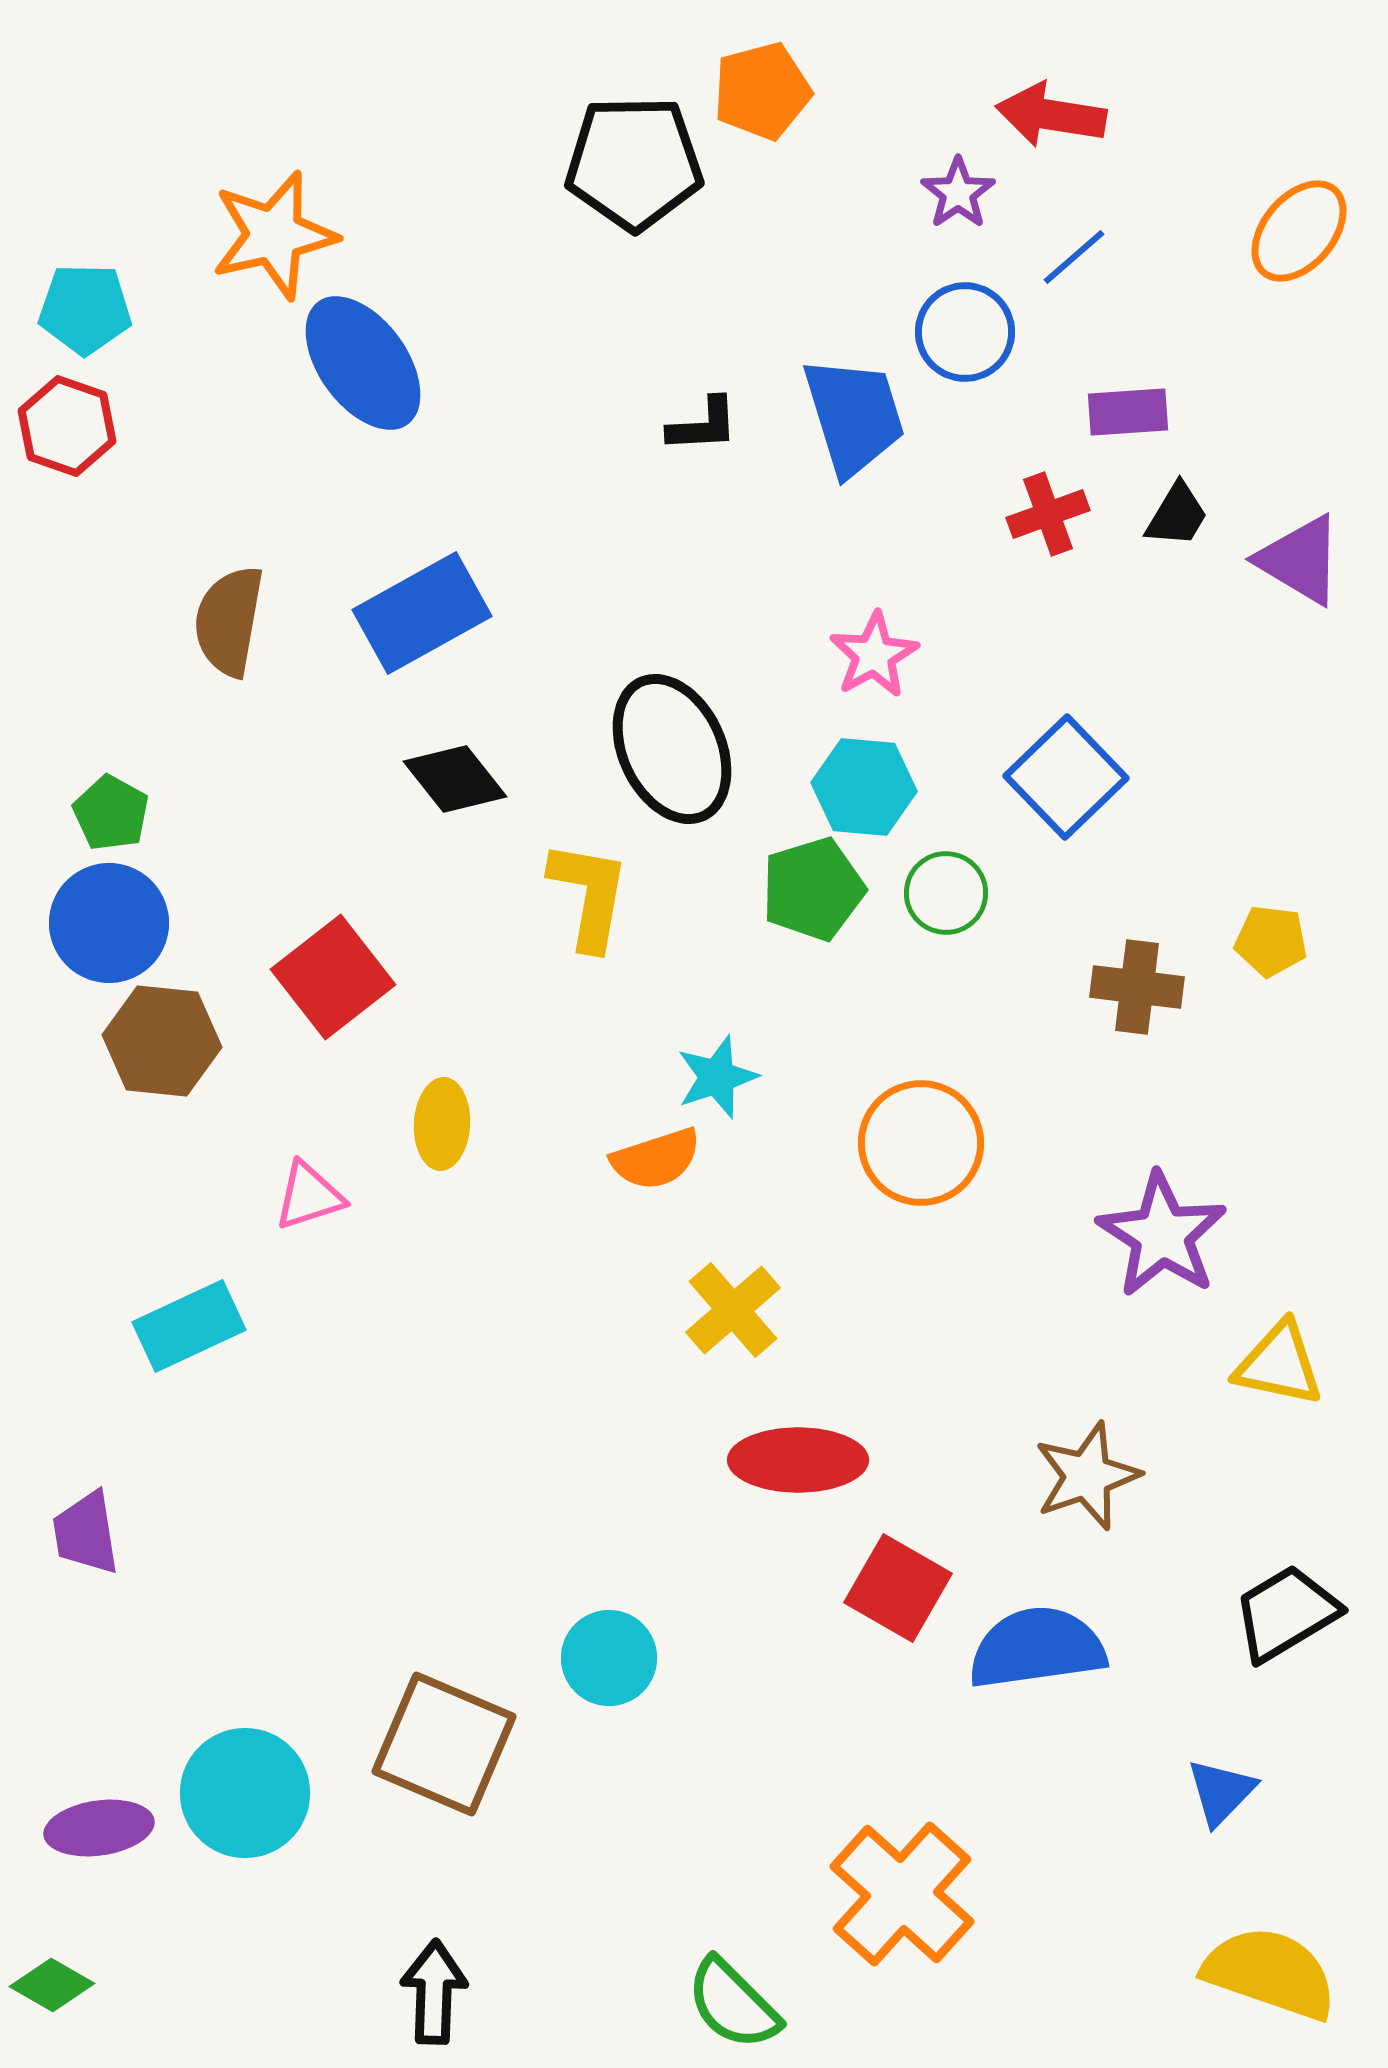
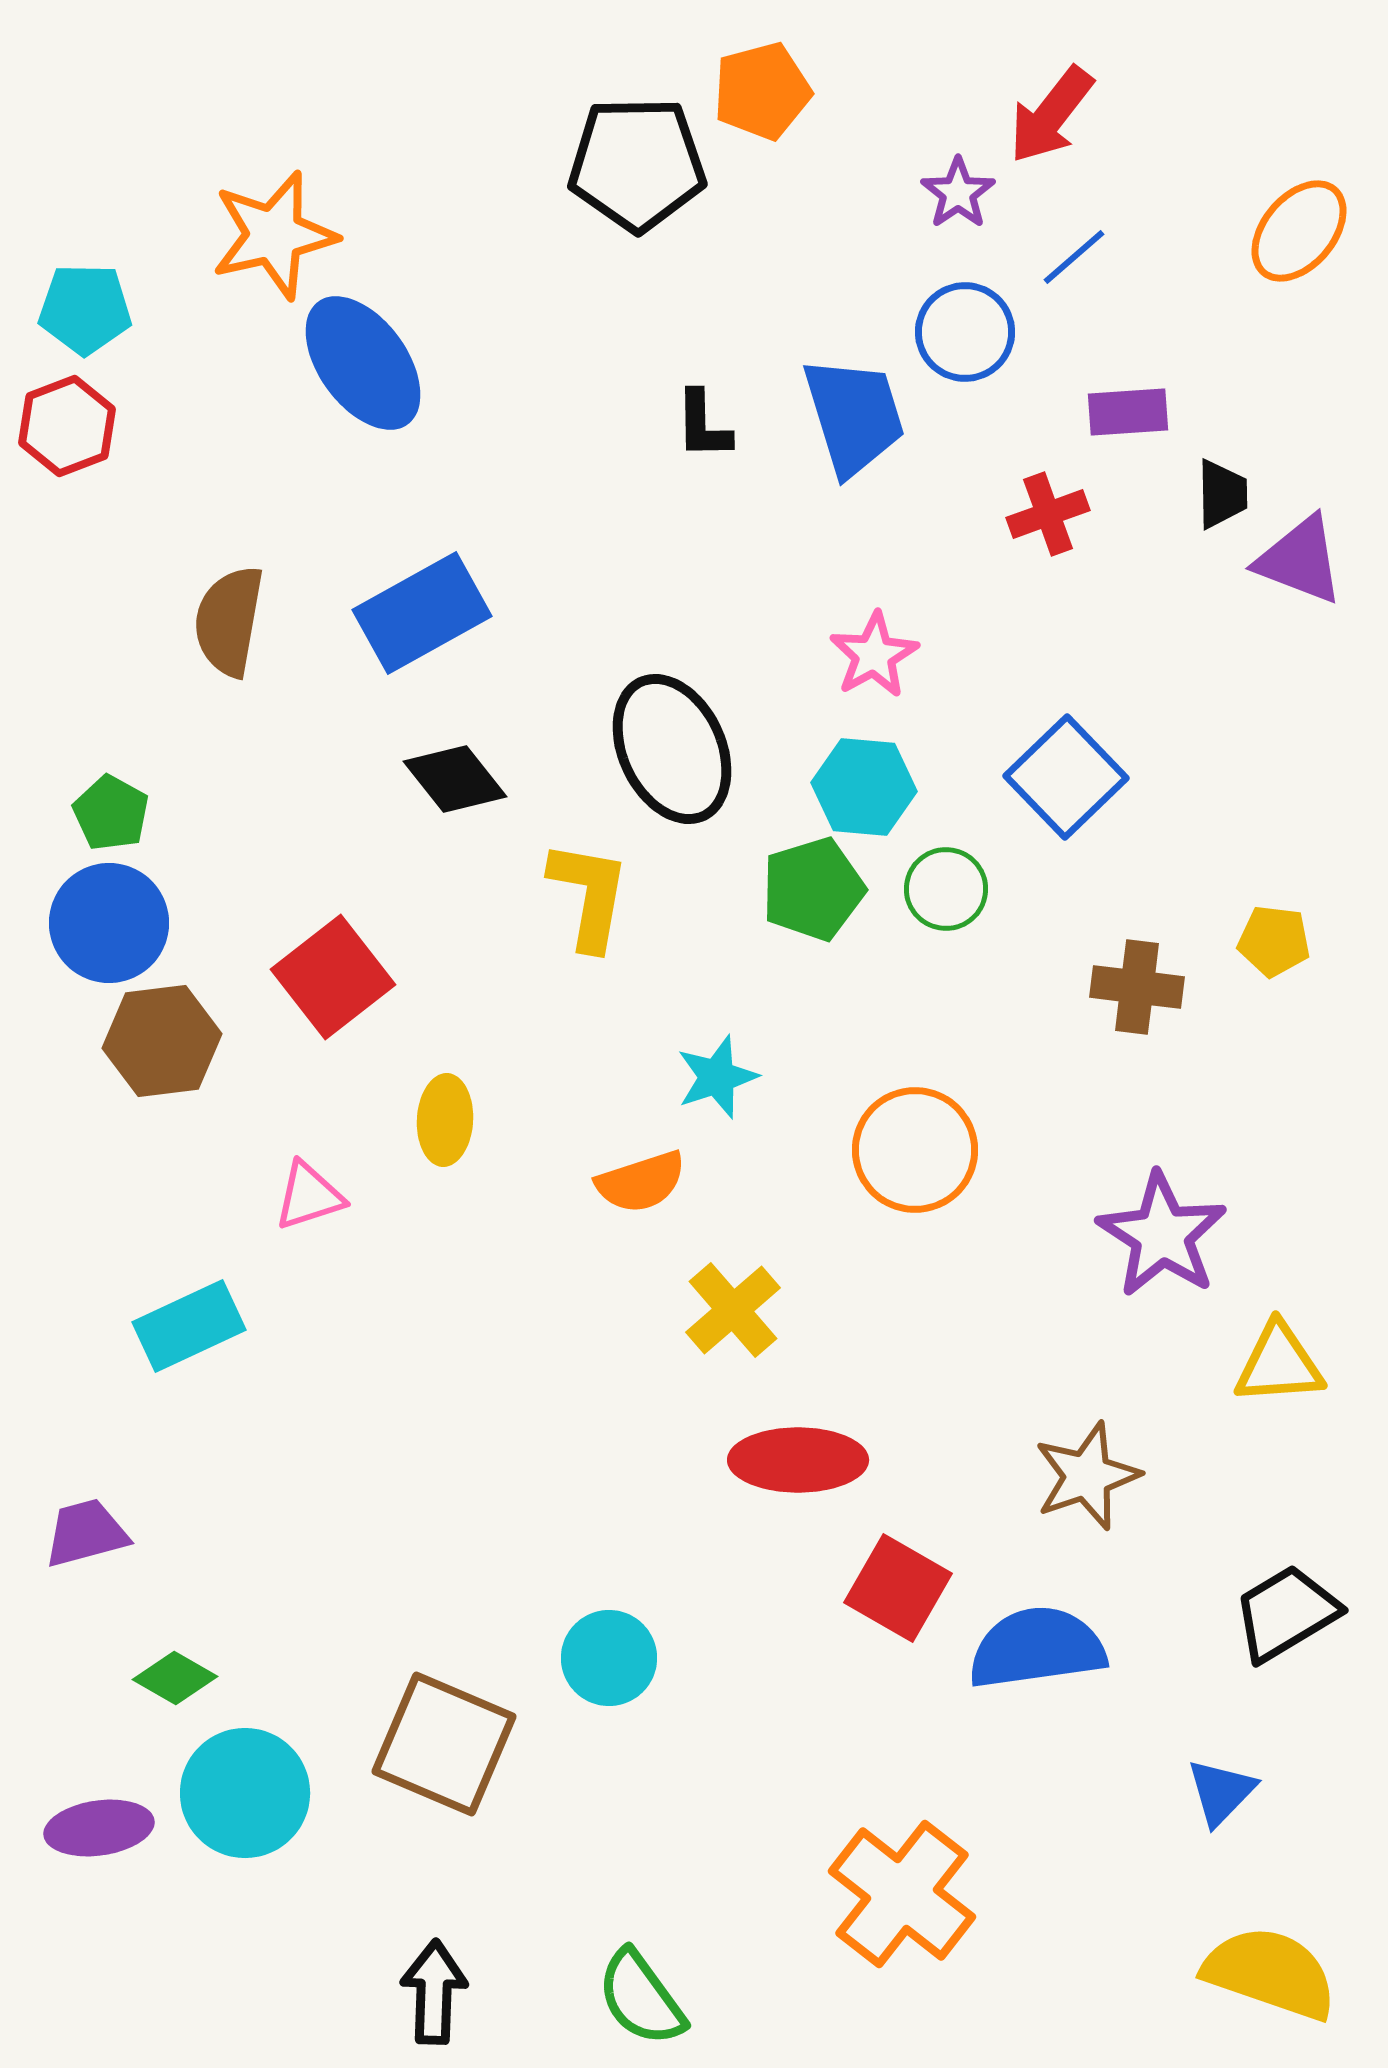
red arrow at (1051, 115): rotated 61 degrees counterclockwise
black pentagon at (634, 163): moved 3 px right, 1 px down
black L-shape at (703, 425): rotated 92 degrees clockwise
red hexagon at (67, 426): rotated 20 degrees clockwise
black trapezoid at (1177, 515): moved 45 px right, 21 px up; rotated 32 degrees counterclockwise
purple triangle at (1300, 560): rotated 10 degrees counterclockwise
green circle at (946, 893): moved 4 px up
yellow pentagon at (1271, 941): moved 3 px right
brown hexagon at (162, 1041): rotated 13 degrees counterclockwise
yellow ellipse at (442, 1124): moved 3 px right, 4 px up
orange circle at (921, 1143): moved 6 px left, 7 px down
orange semicircle at (656, 1159): moved 15 px left, 23 px down
yellow triangle at (1279, 1364): rotated 16 degrees counterclockwise
purple trapezoid at (86, 1533): rotated 84 degrees clockwise
orange cross at (902, 1894): rotated 4 degrees counterclockwise
green diamond at (52, 1985): moved 123 px right, 307 px up
green semicircle at (733, 2004): moved 92 px left, 6 px up; rotated 9 degrees clockwise
